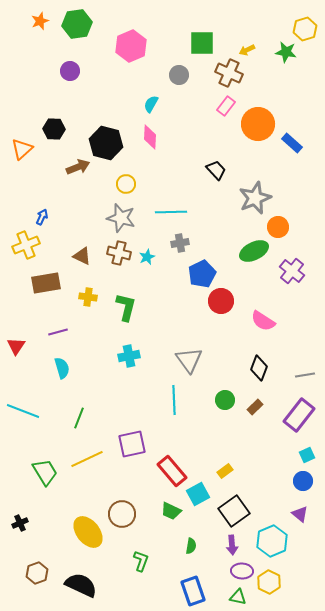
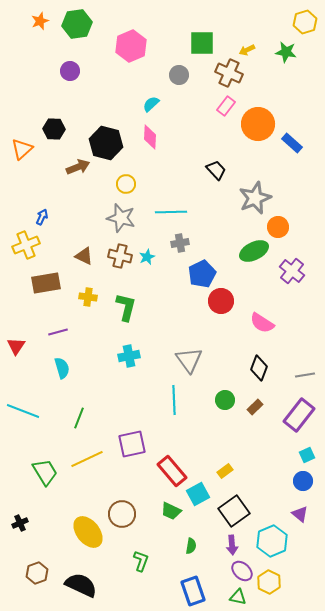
yellow hexagon at (305, 29): moved 7 px up
cyan semicircle at (151, 104): rotated 18 degrees clockwise
brown cross at (119, 253): moved 1 px right, 3 px down
brown triangle at (82, 256): moved 2 px right
pink semicircle at (263, 321): moved 1 px left, 2 px down
purple ellipse at (242, 571): rotated 40 degrees clockwise
